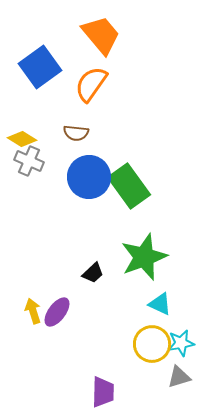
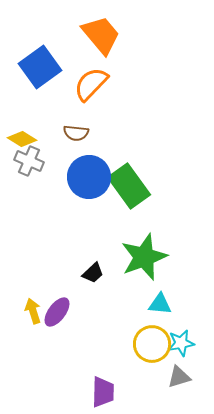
orange semicircle: rotated 9 degrees clockwise
cyan triangle: rotated 20 degrees counterclockwise
